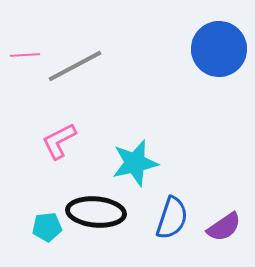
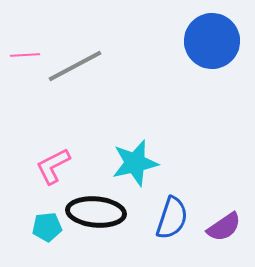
blue circle: moved 7 px left, 8 px up
pink L-shape: moved 6 px left, 25 px down
